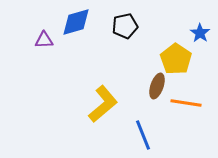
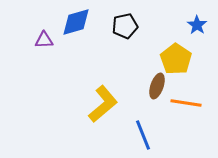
blue star: moved 3 px left, 8 px up
